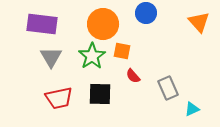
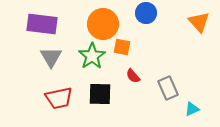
orange square: moved 4 px up
